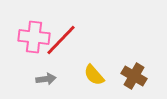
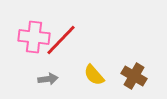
gray arrow: moved 2 px right
